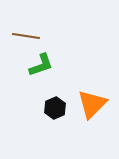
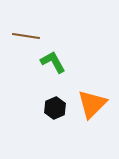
green L-shape: moved 12 px right, 3 px up; rotated 100 degrees counterclockwise
